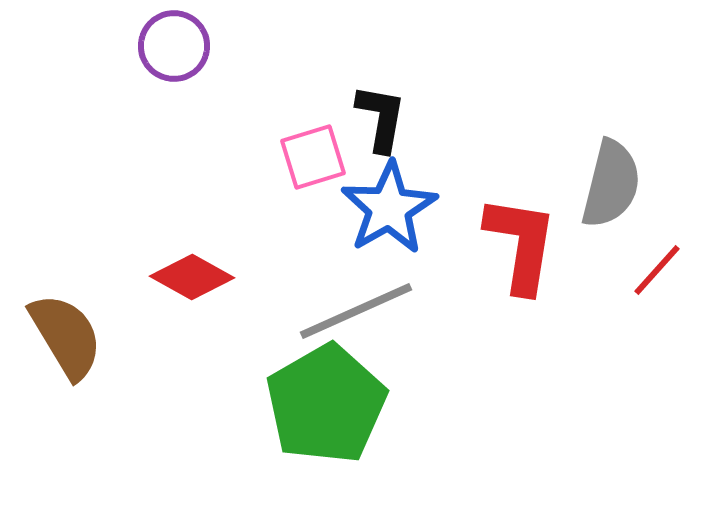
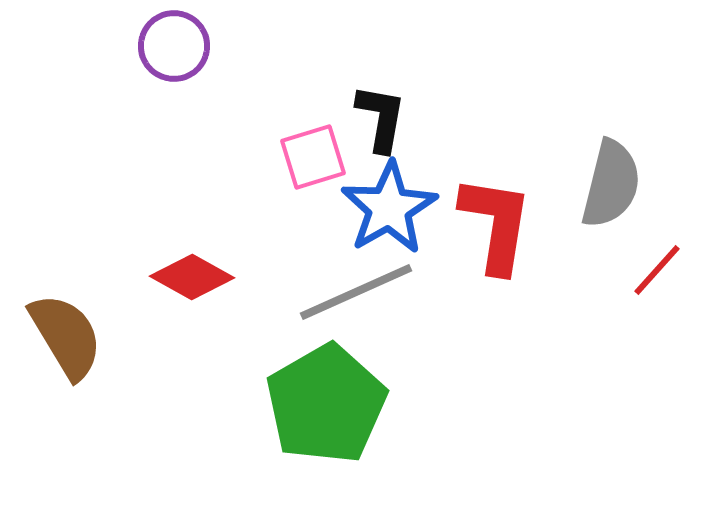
red L-shape: moved 25 px left, 20 px up
gray line: moved 19 px up
